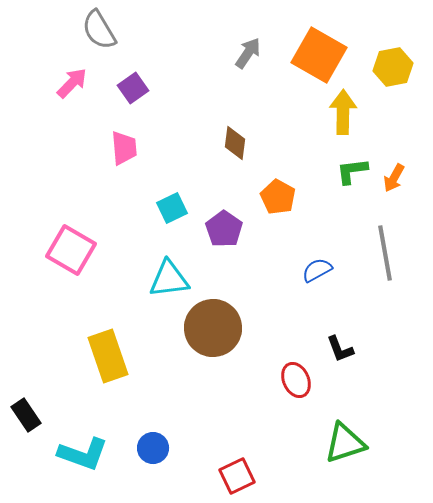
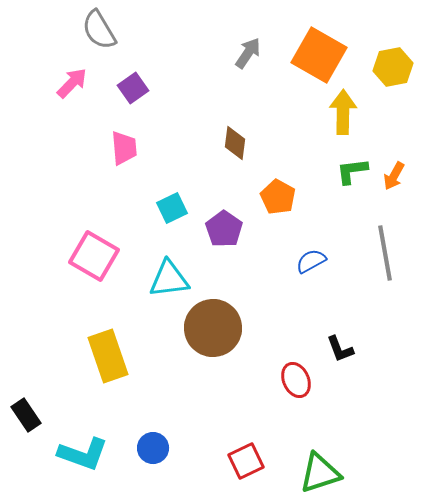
orange arrow: moved 2 px up
pink square: moved 23 px right, 6 px down
blue semicircle: moved 6 px left, 9 px up
green triangle: moved 25 px left, 30 px down
red square: moved 9 px right, 15 px up
